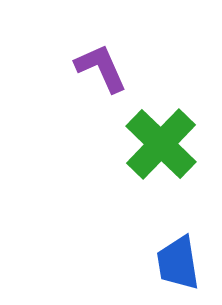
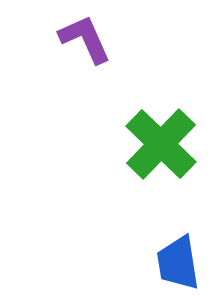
purple L-shape: moved 16 px left, 29 px up
